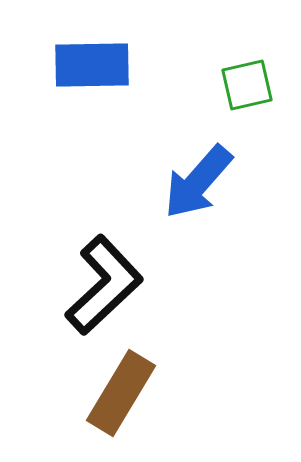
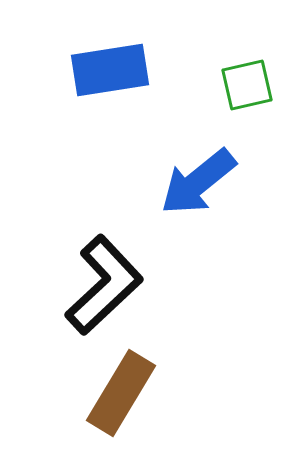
blue rectangle: moved 18 px right, 5 px down; rotated 8 degrees counterclockwise
blue arrow: rotated 10 degrees clockwise
